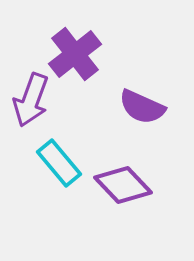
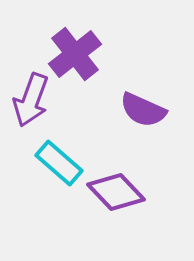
purple semicircle: moved 1 px right, 3 px down
cyan rectangle: rotated 9 degrees counterclockwise
purple diamond: moved 7 px left, 7 px down
